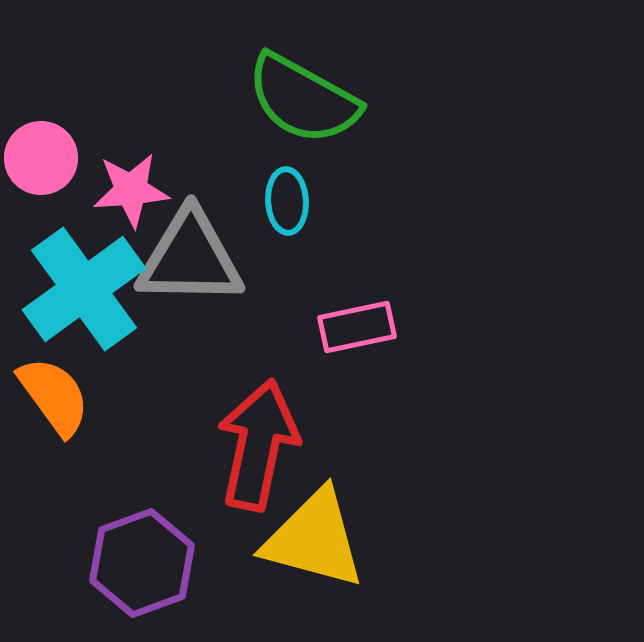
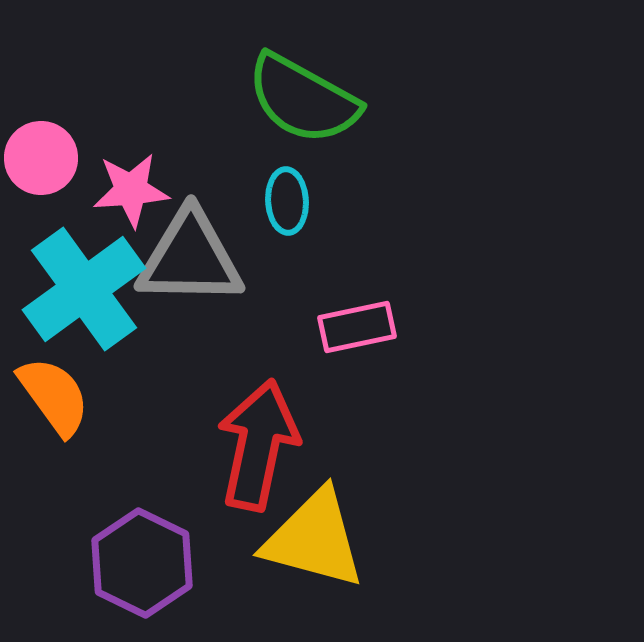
purple hexagon: rotated 14 degrees counterclockwise
